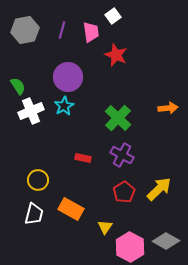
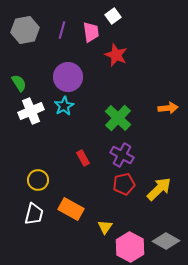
green semicircle: moved 1 px right, 3 px up
red rectangle: rotated 49 degrees clockwise
red pentagon: moved 8 px up; rotated 20 degrees clockwise
